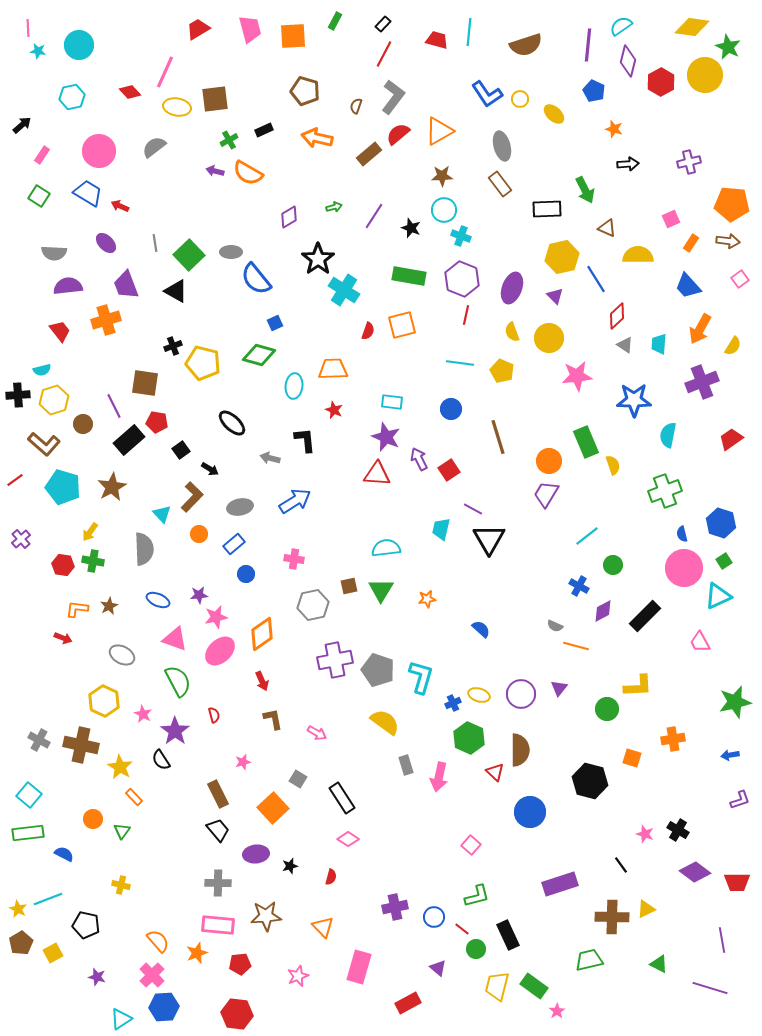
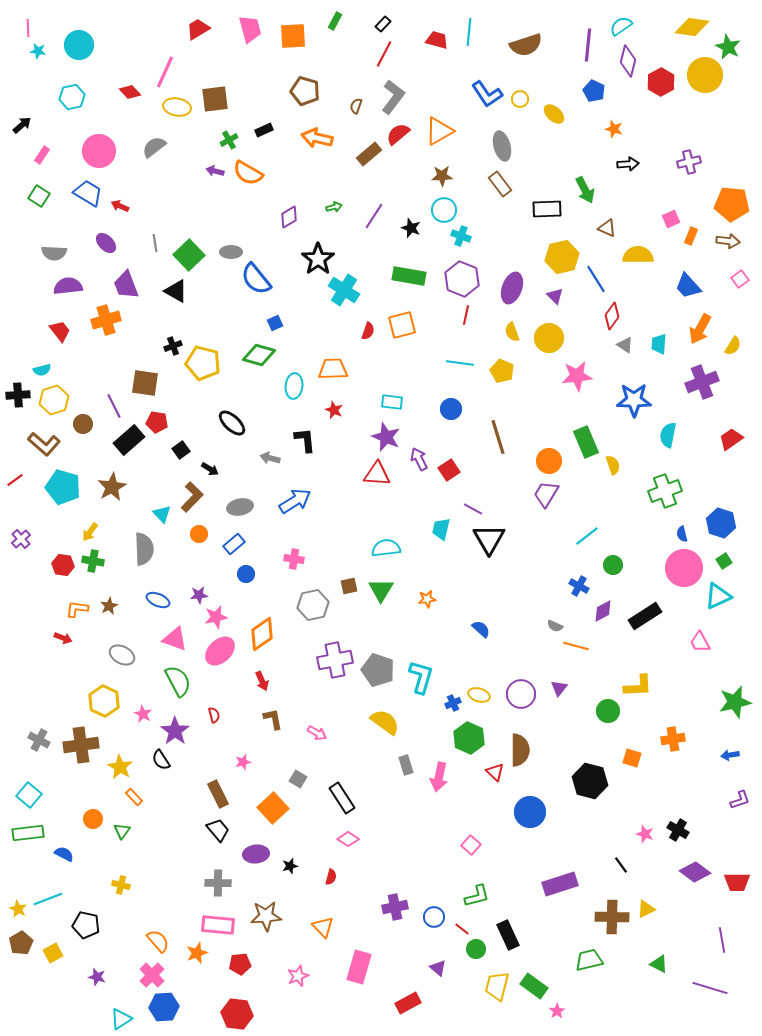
orange rectangle at (691, 243): moved 7 px up; rotated 12 degrees counterclockwise
red diamond at (617, 316): moved 5 px left; rotated 12 degrees counterclockwise
black rectangle at (645, 616): rotated 12 degrees clockwise
green circle at (607, 709): moved 1 px right, 2 px down
brown cross at (81, 745): rotated 20 degrees counterclockwise
